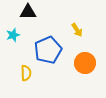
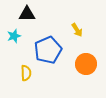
black triangle: moved 1 px left, 2 px down
cyan star: moved 1 px right, 1 px down
orange circle: moved 1 px right, 1 px down
